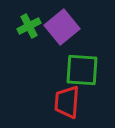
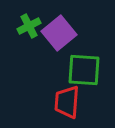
purple square: moved 3 px left, 6 px down
green square: moved 2 px right
